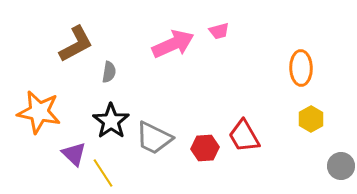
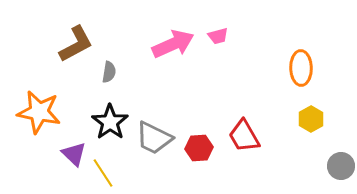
pink trapezoid: moved 1 px left, 5 px down
black star: moved 1 px left, 1 px down
red hexagon: moved 6 px left
